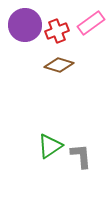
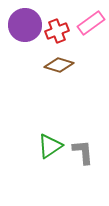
gray L-shape: moved 2 px right, 4 px up
